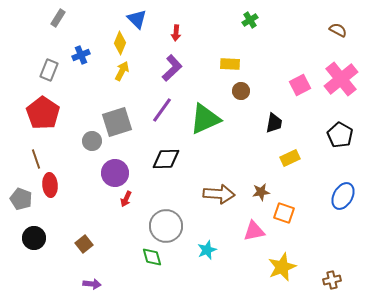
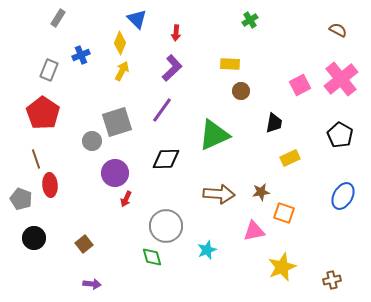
green triangle at (205, 119): moved 9 px right, 16 px down
